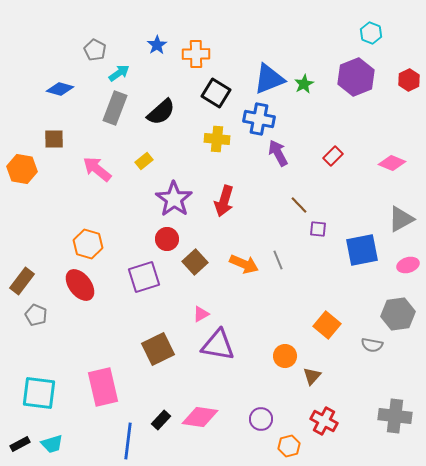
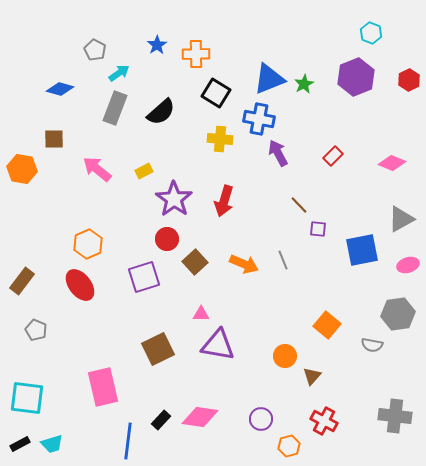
yellow cross at (217, 139): moved 3 px right
yellow rectangle at (144, 161): moved 10 px down; rotated 12 degrees clockwise
orange hexagon at (88, 244): rotated 20 degrees clockwise
gray line at (278, 260): moved 5 px right
pink triangle at (201, 314): rotated 30 degrees clockwise
gray pentagon at (36, 315): moved 15 px down
cyan square at (39, 393): moved 12 px left, 5 px down
